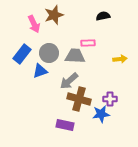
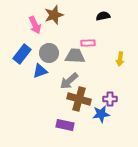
pink arrow: moved 1 px right, 1 px down
yellow arrow: rotated 104 degrees clockwise
